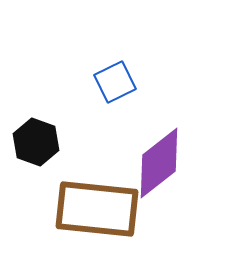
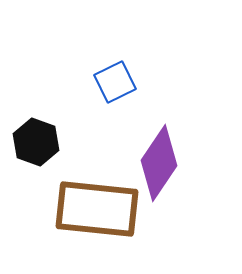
purple diamond: rotated 18 degrees counterclockwise
